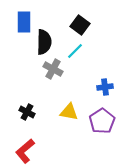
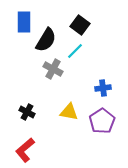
black semicircle: moved 2 px right, 2 px up; rotated 30 degrees clockwise
blue cross: moved 2 px left, 1 px down
red L-shape: moved 1 px up
